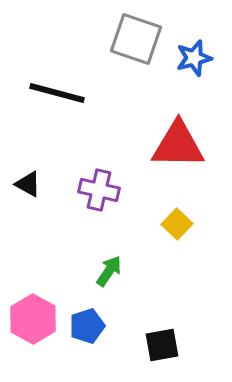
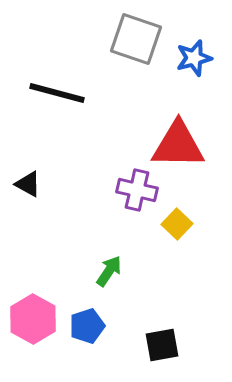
purple cross: moved 38 px right
